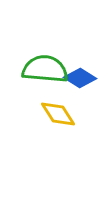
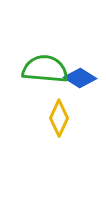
yellow diamond: moved 1 px right, 4 px down; rotated 57 degrees clockwise
